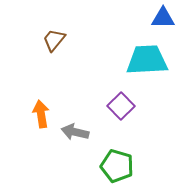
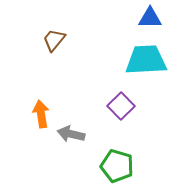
blue triangle: moved 13 px left
cyan trapezoid: moved 1 px left
gray arrow: moved 4 px left, 2 px down
